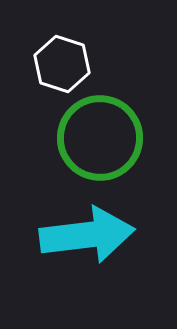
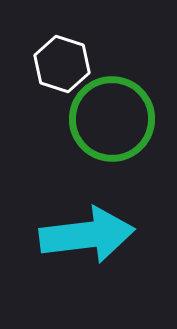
green circle: moved 12 px right, 19 px up
